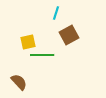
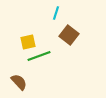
brown square: rotated 24 degrees counterclockwise
green line: moved 3 px left, 1 px down; rotated 20 degrees counterclockwise
